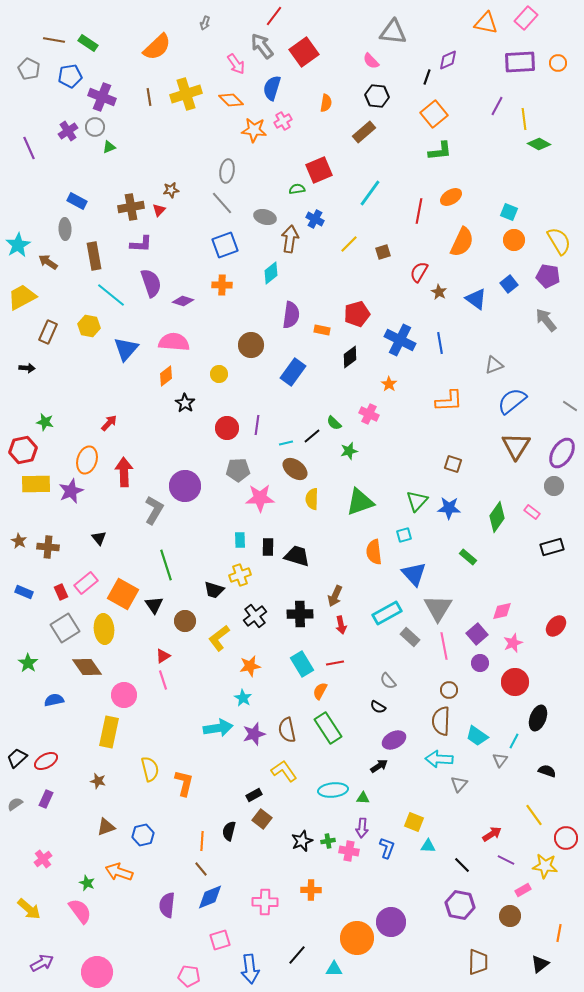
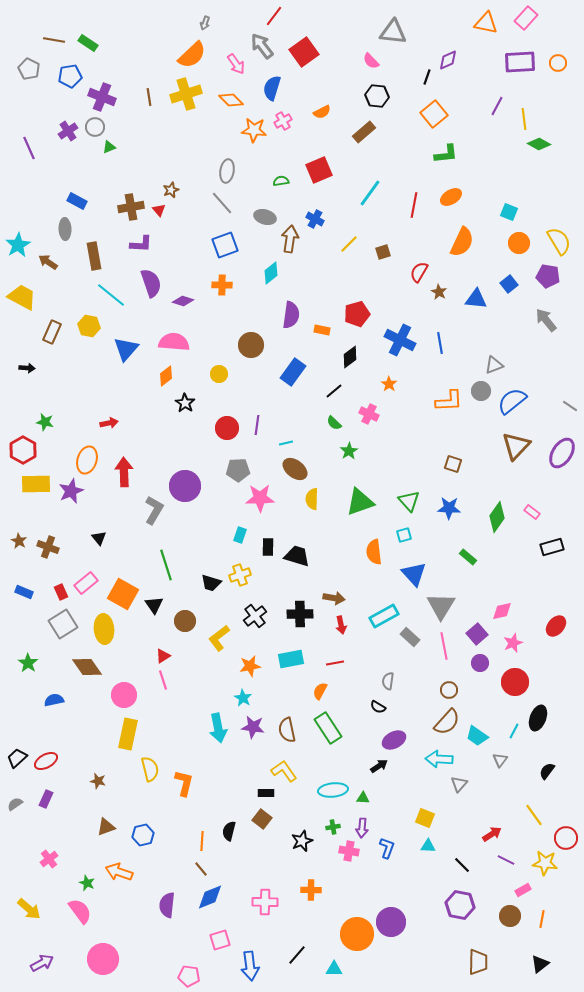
orange semicircle at (157, 47): moved 35 px right, 8 px down
orange semicircle at (326, 103): moved 4 px left, 9 px down; rotated 54 degrees clockwise
green L-shape at (440, 151): moved 6 px right, 3 px down
green semicircle at (297, 189): moved 16 px left, 8 px up
brown star at (171, 190): rotated 14 degrees counterclockwise
red triangle at (159, 210): rotated 24 degrees counterclockwise
red line at (419, 211): moved 5 px left, 6 px up
orange circle at (514, 240): moved 5 px right, 3 px down
yellow trapezoid at (22, 297): rotated 56 degrees clockwise
blue triangle at (476, 299): rotated 30 degrees counterclockwise
brown rectangle at (48, 332): moved 4 px right
red arrow at (109, 423): rotated 36 degrees clockwise
black line at (312, 436): moved 22 px right, 45 px up
brown triangle at (516, 446): rotated 12 degrees clockwise
red hexagon at (23, 450): rotated 20 degrees counterclockwise
green star at (349, 451): rotated 18 degrees counterclockwise
gray circle at (554, 486): moved 73 px left, 95 px up
green triangle at (417, 501): moved 8 px left; rotated 25 degrees counterclockwise
cyan rectangle at (240, 540): moved 5 px up; rotated 21 degrees clockwise
brown cross at (48, 547): rotated 15 degrees clockwise
black trapezoid at (214, 590): moved 3 px left, 7 px up
brown arrow at (335, 596): moved 1 px left, 2 px down; rotated 105 degrees counterclockwise
gray triangle at (438, 608): moved 3 px right, 2 px up
cyan rectangle at (387, 613): moved 3 px left, 3 px down
gray square at (65, 628): moved 2 px left, 4 px up
cyan rectangle at (302, 664): moved 11 px left, 5 px up; rotated 70 degrees counterclockwise
gray semicircle at (388, 681): rotated 48 degrees clockwise
brown semicircle at (441, 721): moved 6 px right, 1 px down; rotated 140 degrees counterclockwise
cyan arrow at (218, 728): rotated 88 degrees clockwise
yellow rectangle at (109, 732): moved 19 px right, 2 px down
purple star at (254, 734): moved 1 px left, 7 px up; rotated 25 degrees clockwise
cyan line at (514, 741): moved 10 px up
black semicircle at (547, 771): rotated 72 degrees counterclockwise
black rectangle at (254, 795): moved 12 px right, 2 px up; rotated 28 degrees clockwise
yellow square at (414, 822): moved 11 px right, 4 px up
green cross at (328, 841): moved 5 px right, 14 px up
pink cross at (43, 859): moved 6 px right
yellow star at (545, 866): moved 3 px up
orange line at (559, 933): moved 17 px left, 14 px up
orange circle at (357, 938): moved 4 px up
blue arrow at (250, 969): moved 3 px up
pink circle at (97, 972): moved 6 px right, 13 px up
